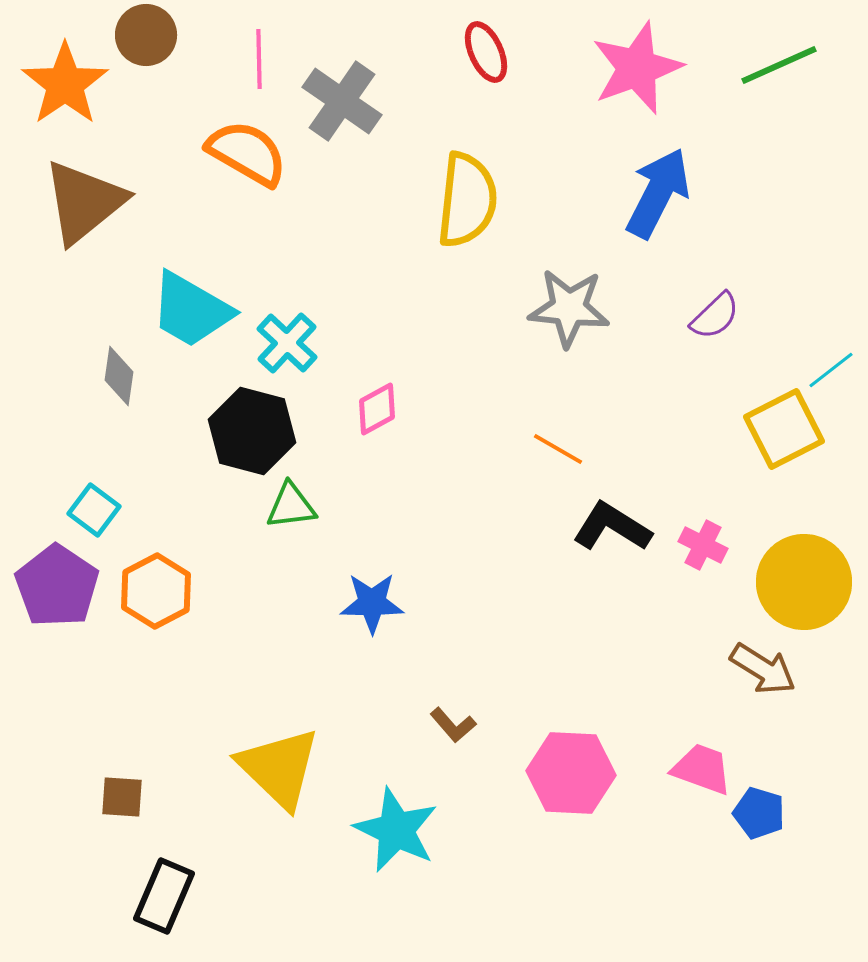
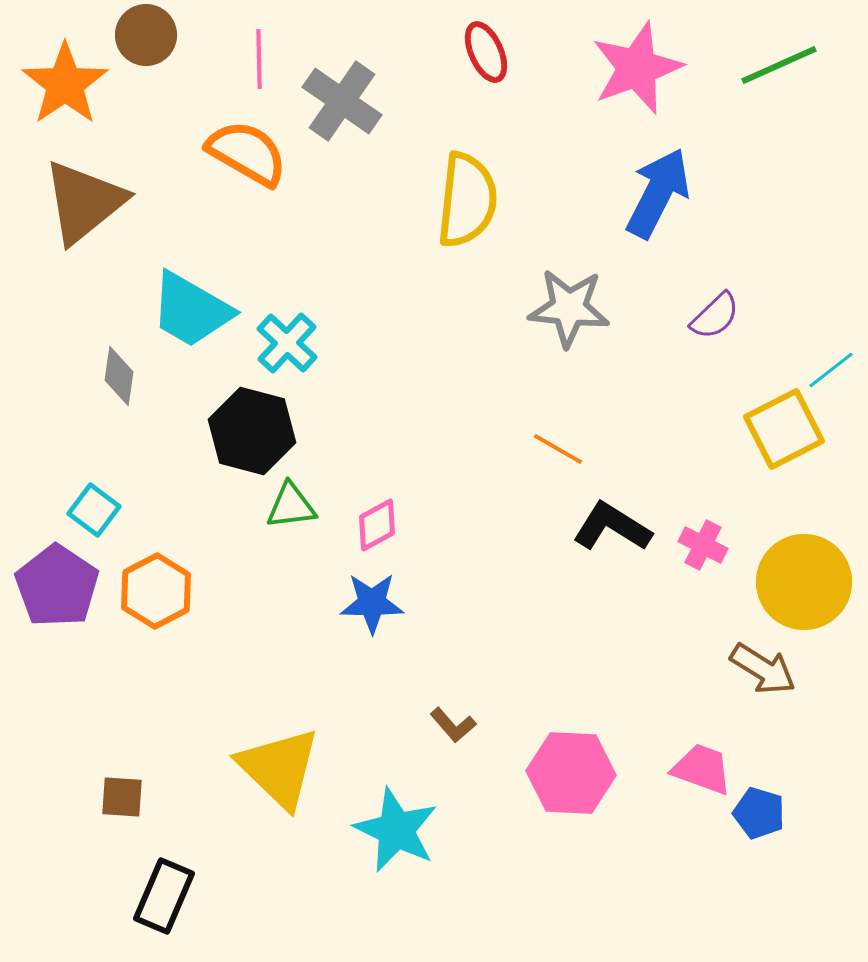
pink diamond: moved 116 px down
